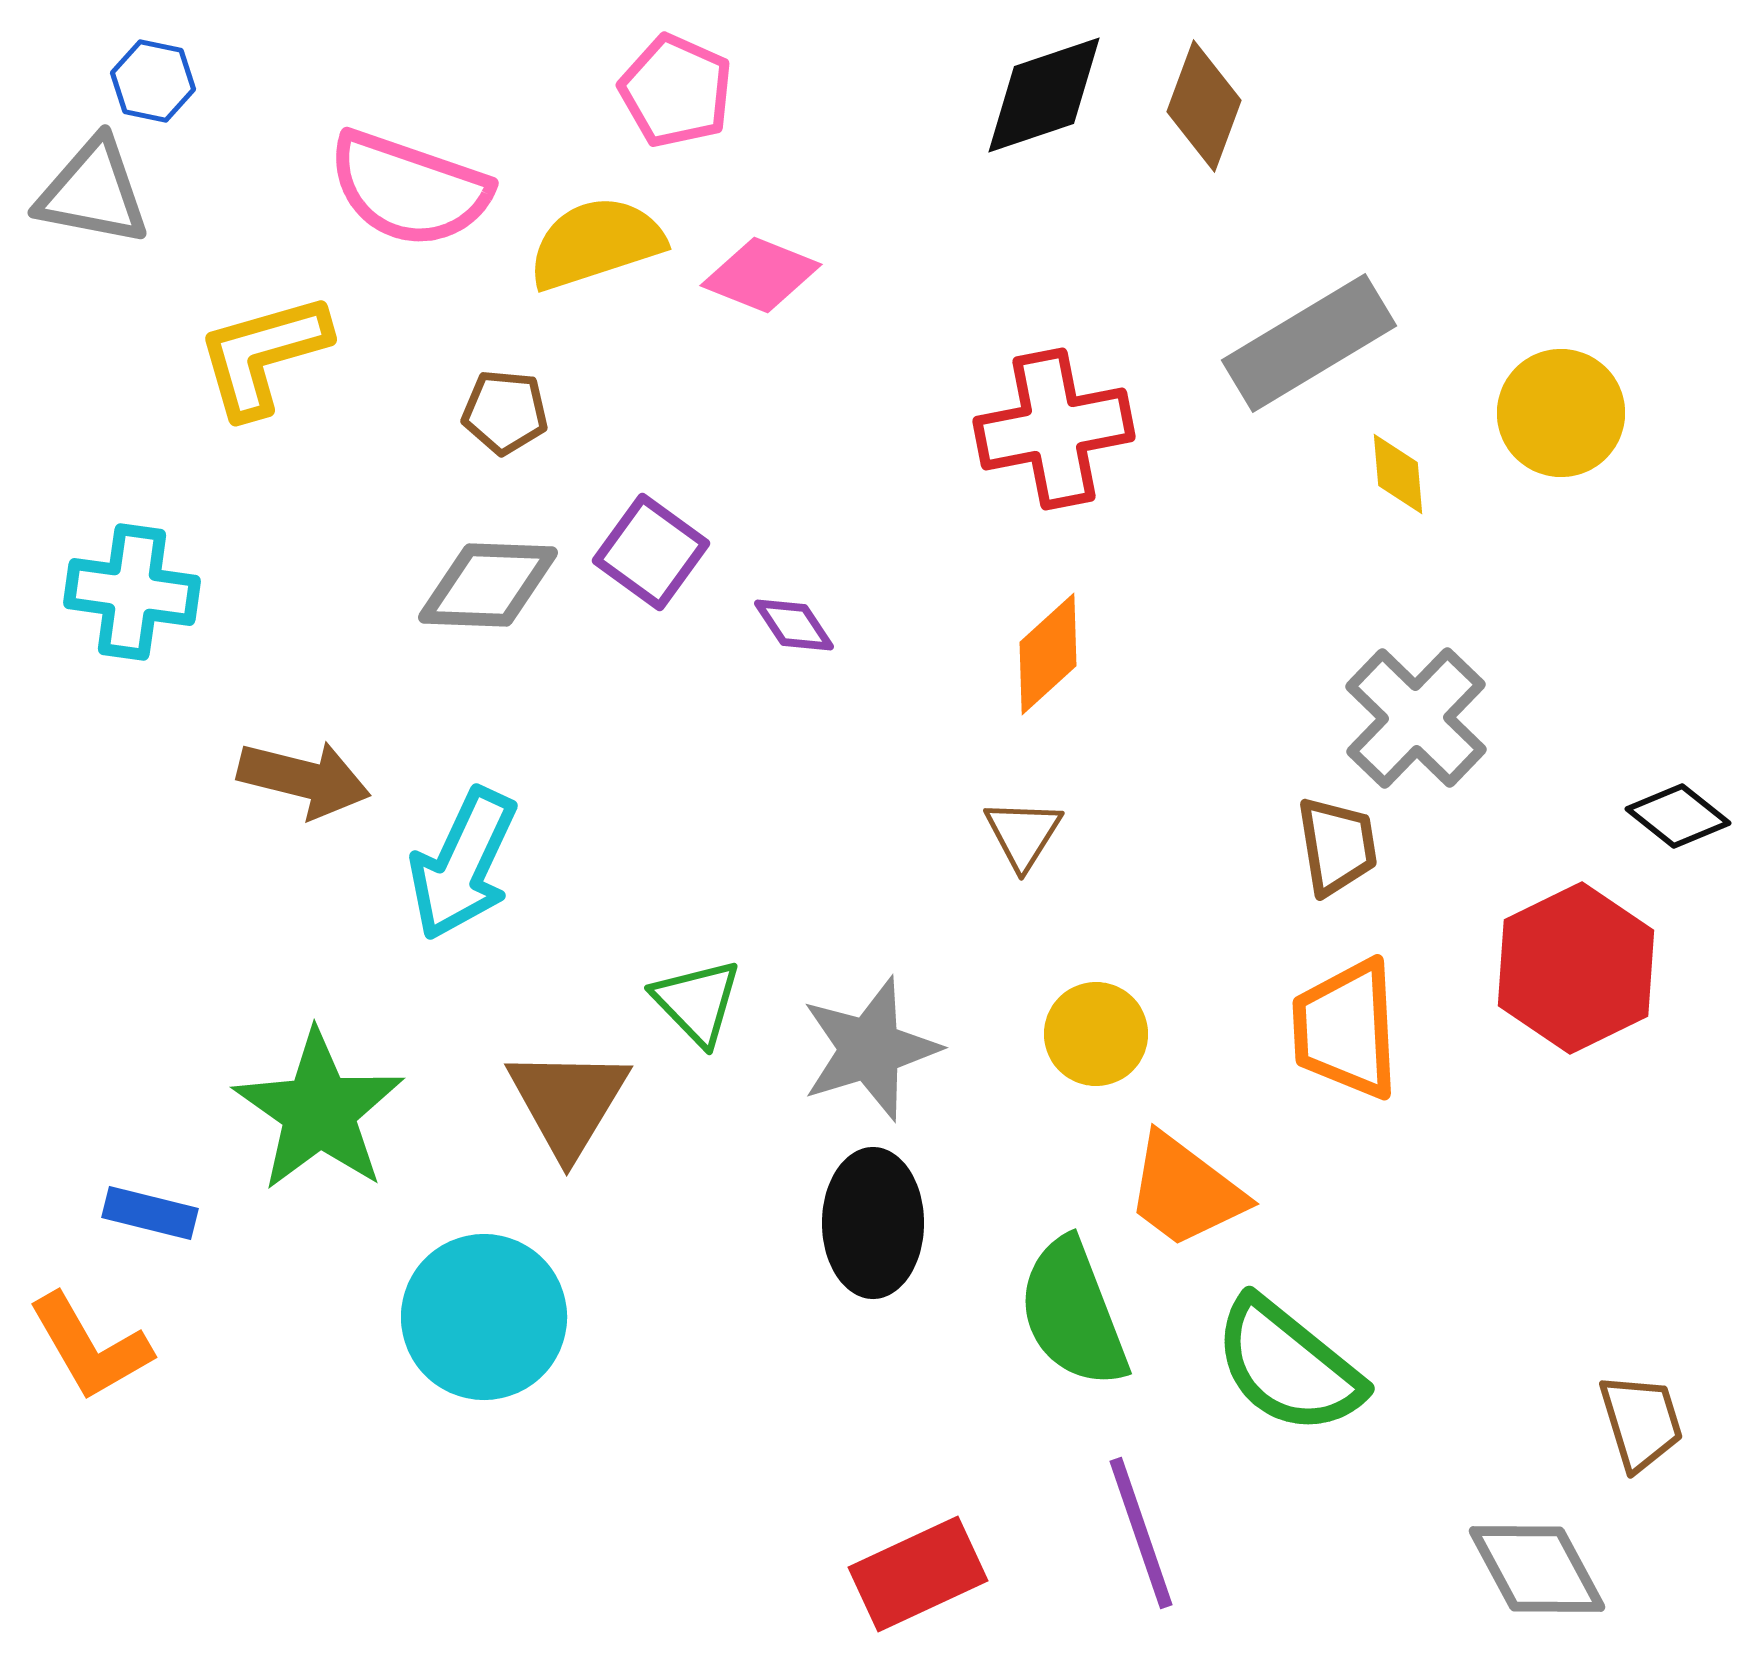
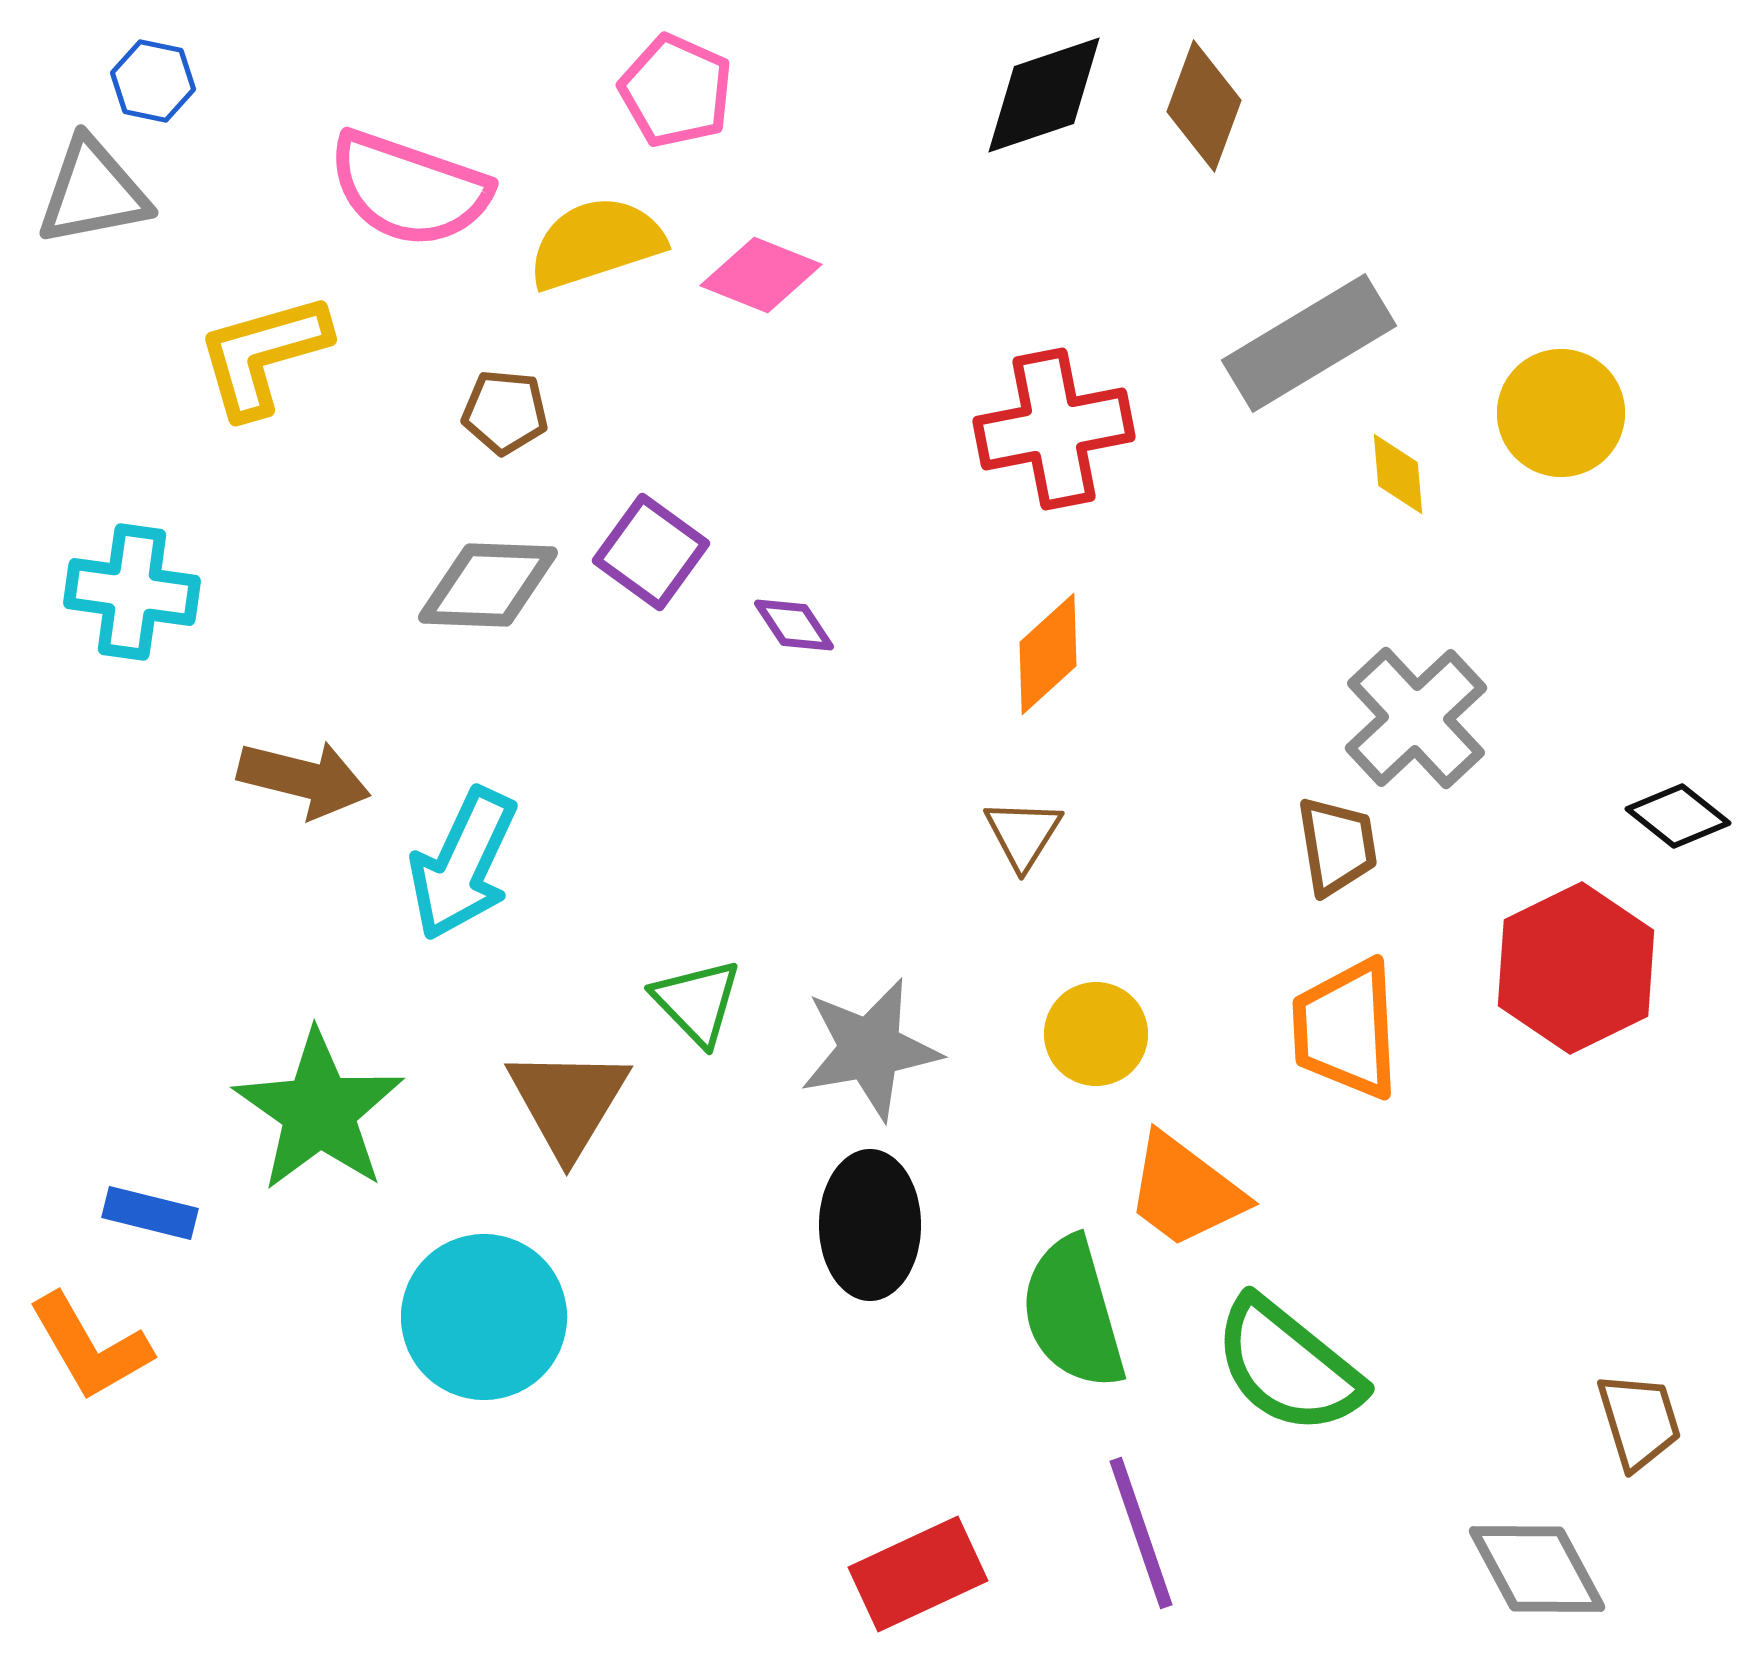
gray triangle at (93, 192): rotated 22 degrees counterclockwise
gray cross at (1416, 718): rotated 3 degrees clockwise
gray star at (870, 1049): rotated 7 degrees clockwise
black ellipse at (873, 1223): moved 3 px left, 2 px down
green semicircle at (1073, 1313): rotated 5 degrees clockwise
brown trapezoid at (1641, 1422): moved 2 px left, 1 px up
